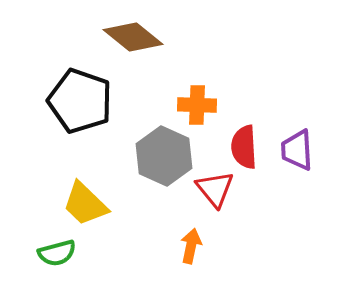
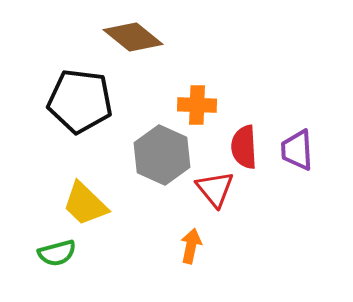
black pentagon: rotated 12 degrees counterclockwise
gray hexagon: moved 2 px left, 1 px up
